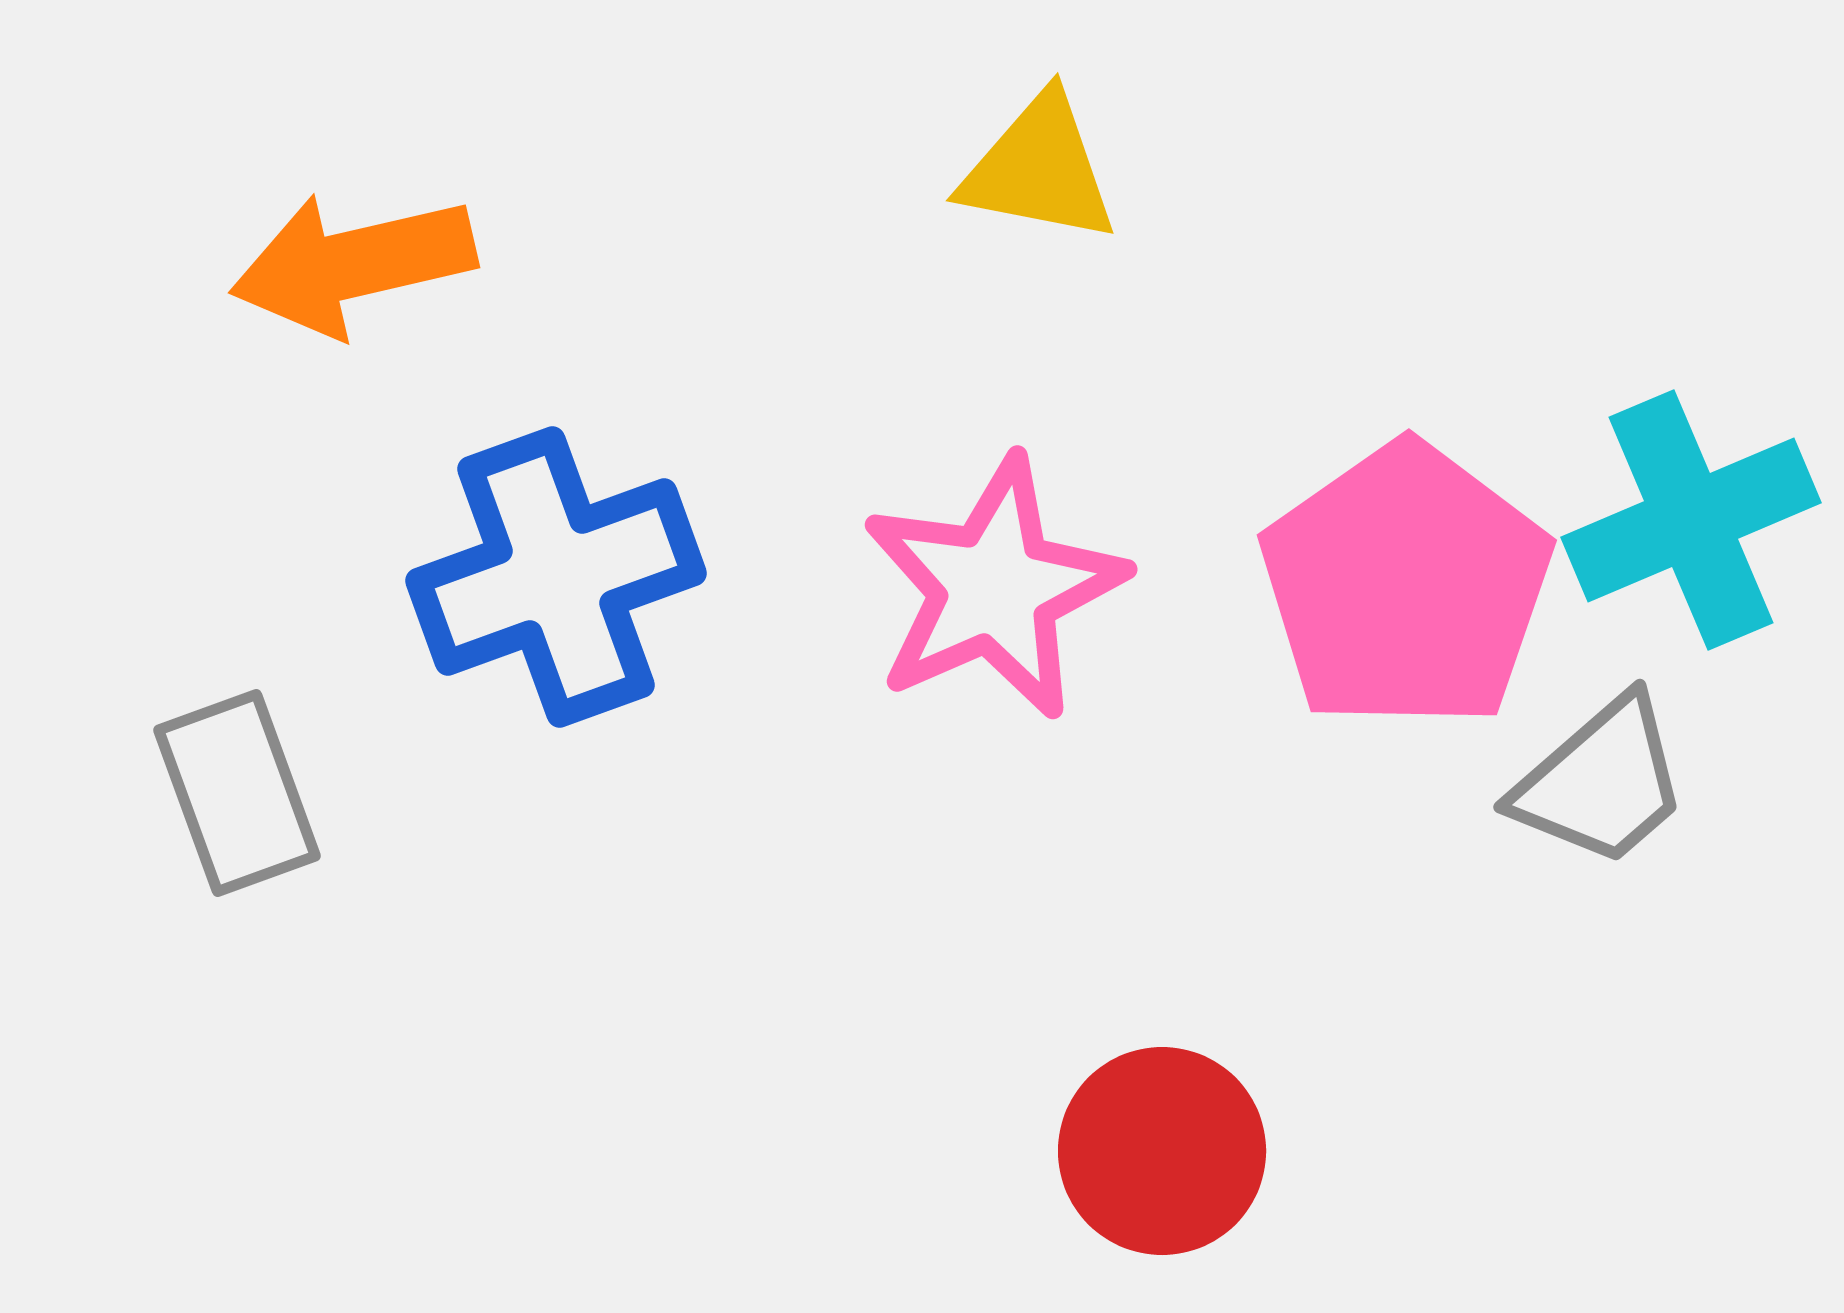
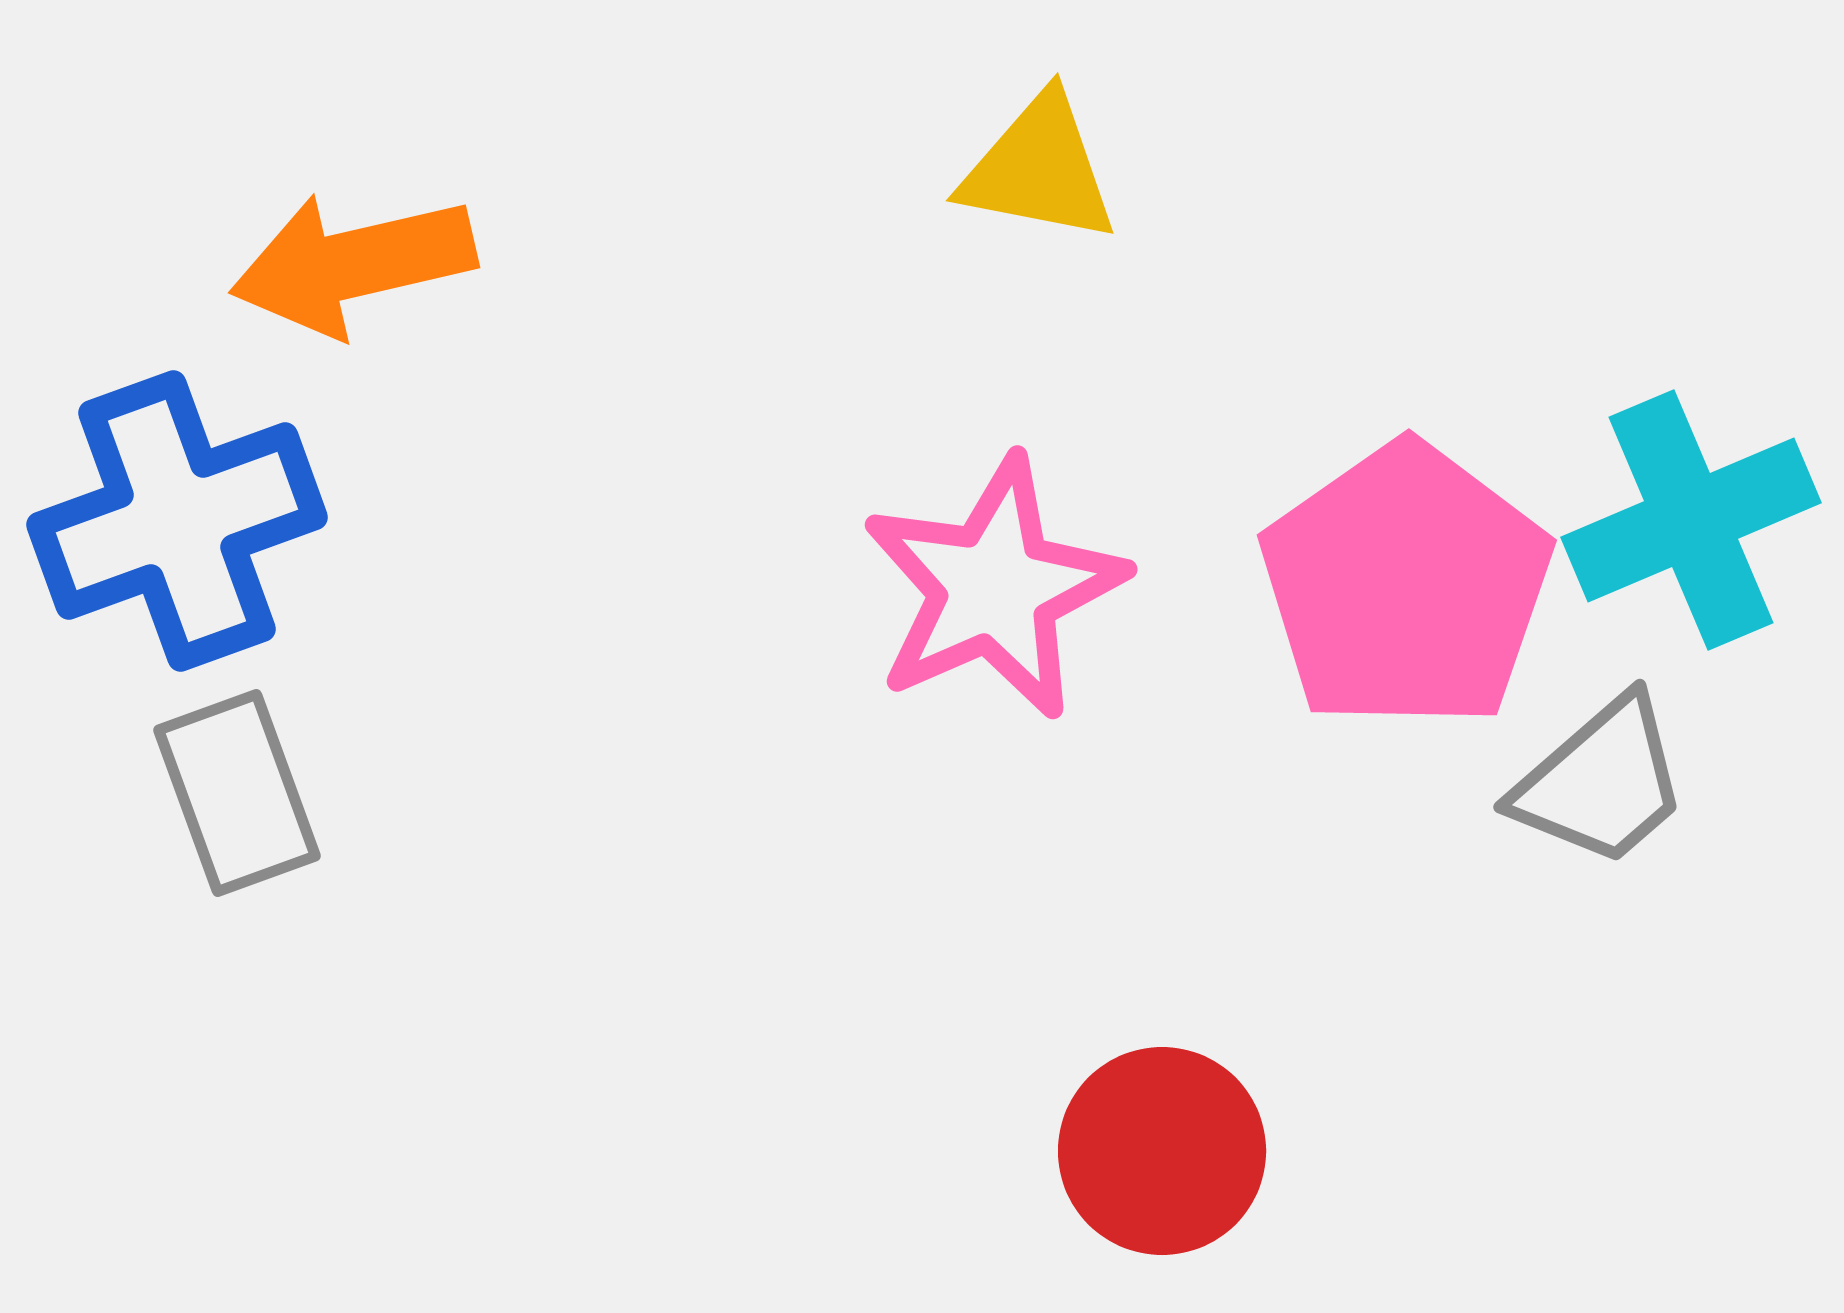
blue cross: moved 379 px left, 56 px up
